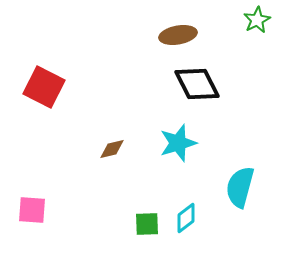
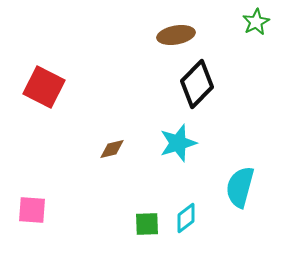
green star: moved 1 px left, 2 px down
brown ellipse: moved 2 px left
black diamond: rotated 72 degrees clockwise
